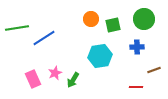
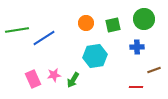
orange circle: moved 5 px left, 4 px down
green line: moved 2 px down
cyan hexagon: moved 5 px left
pink star: moved 1 px left, 2 px down; rotated 16 degrees clockwise
